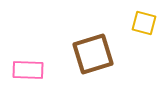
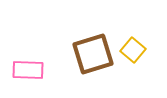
yellow square: moved 11 px left, 27 px down; rotated 25 degrees clockwise
